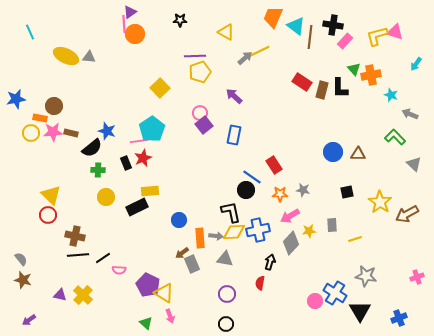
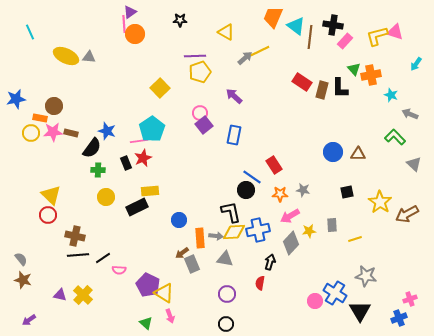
black semicircle at (92, 148): rotated 15 degrees counterclockwise
pink cross at (417, 277): moved 7 px left, 22 px down
